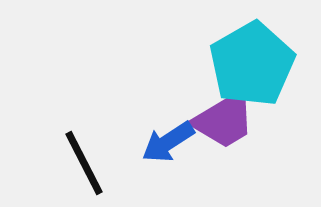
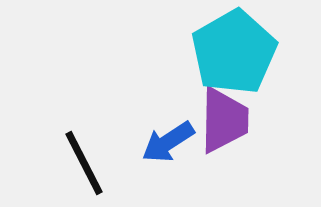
cyan pentagon: moved 18 px left, 12 px up
purple trapezoid: rotated 58 degrees counterclockwise
